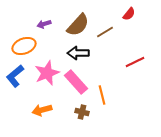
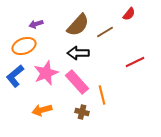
purple arrow: moved 8 px left
pink star: moved 1 px left
pink rectangle: moved 1 px right
